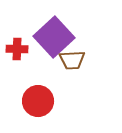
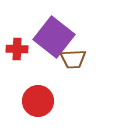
purple square: rotated 9 degrees counterclockwise
brown trapezoid: moved 1 px right, 1 px up
